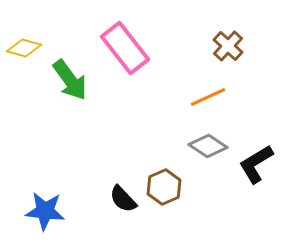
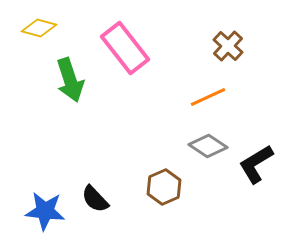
yellow diamond: moved 15 px right, 20 px up
green arrow: rotated 18 degrees clockwise
black semicircle: moved 28 px left
